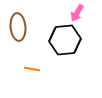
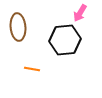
pink arrow: moved 3 px right
